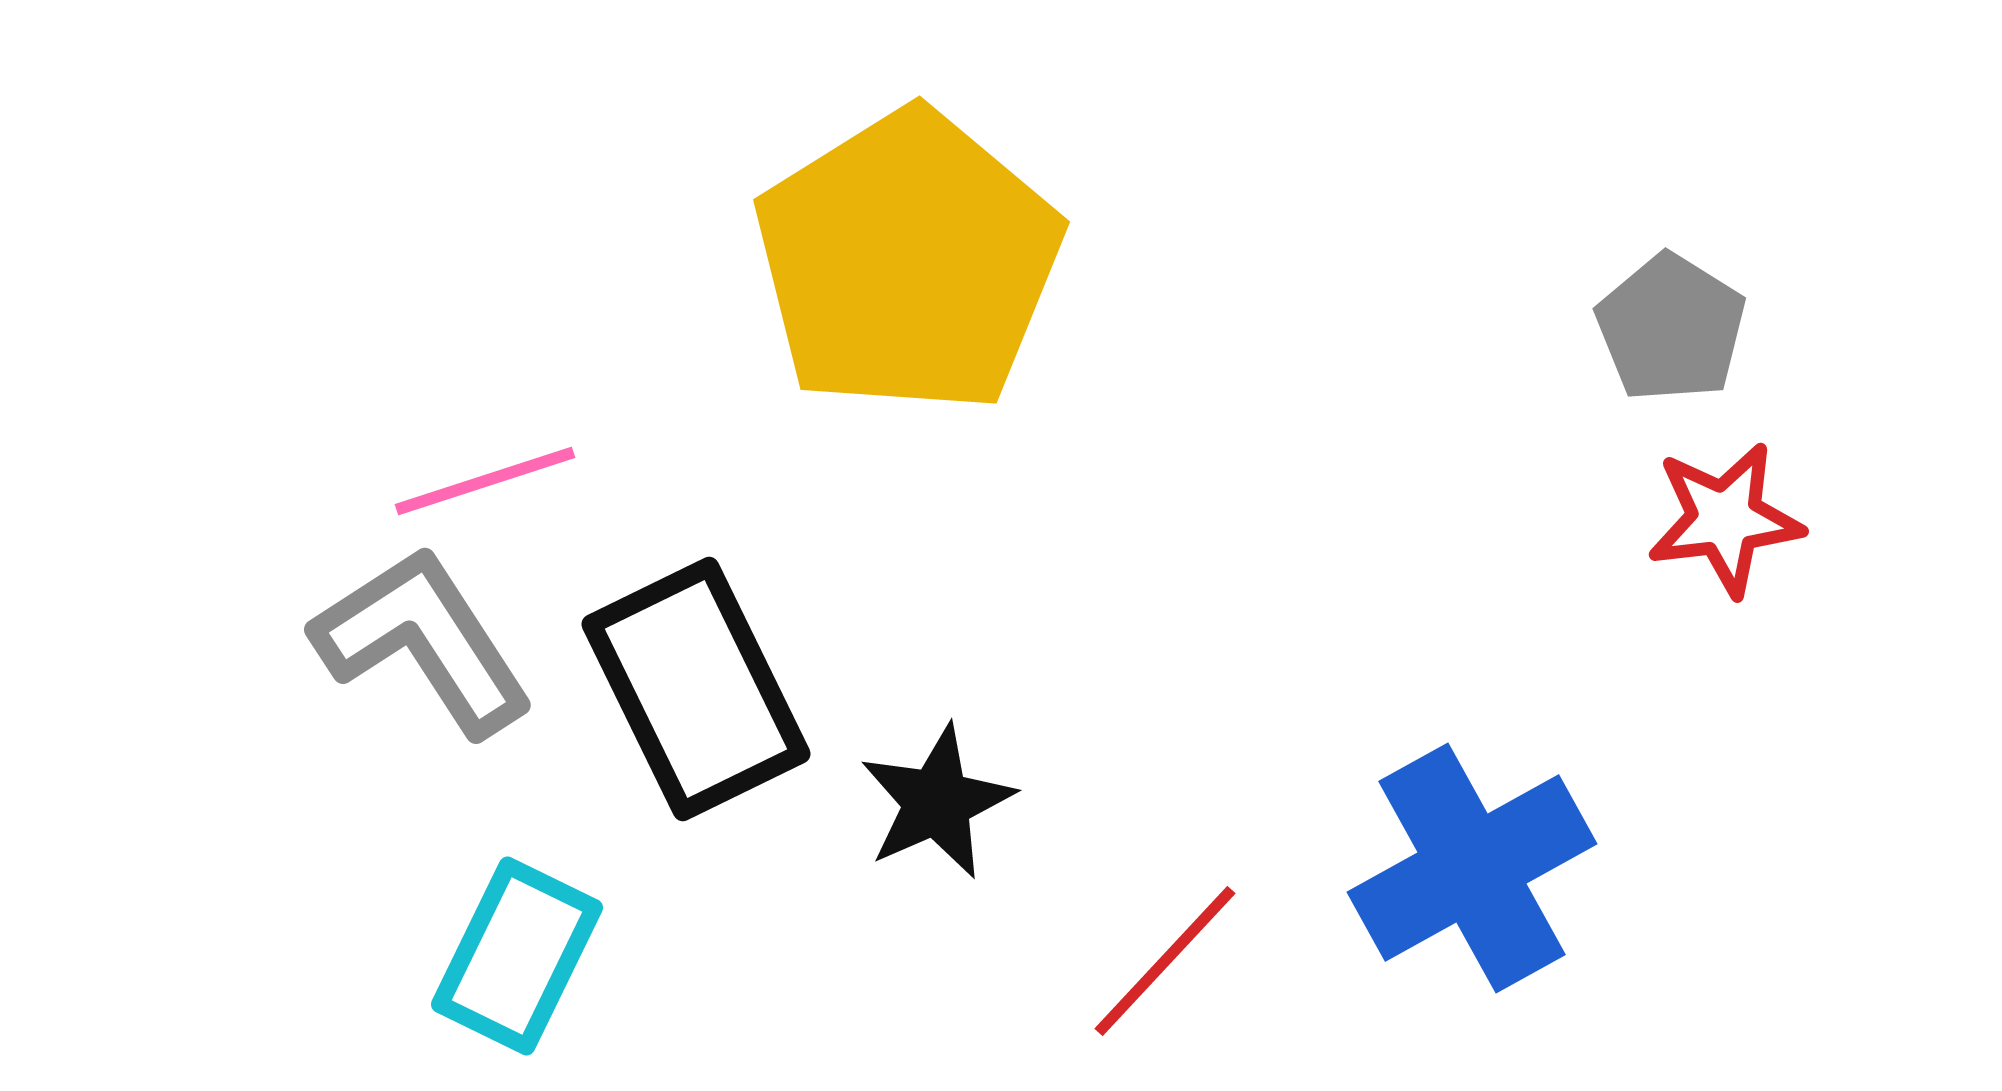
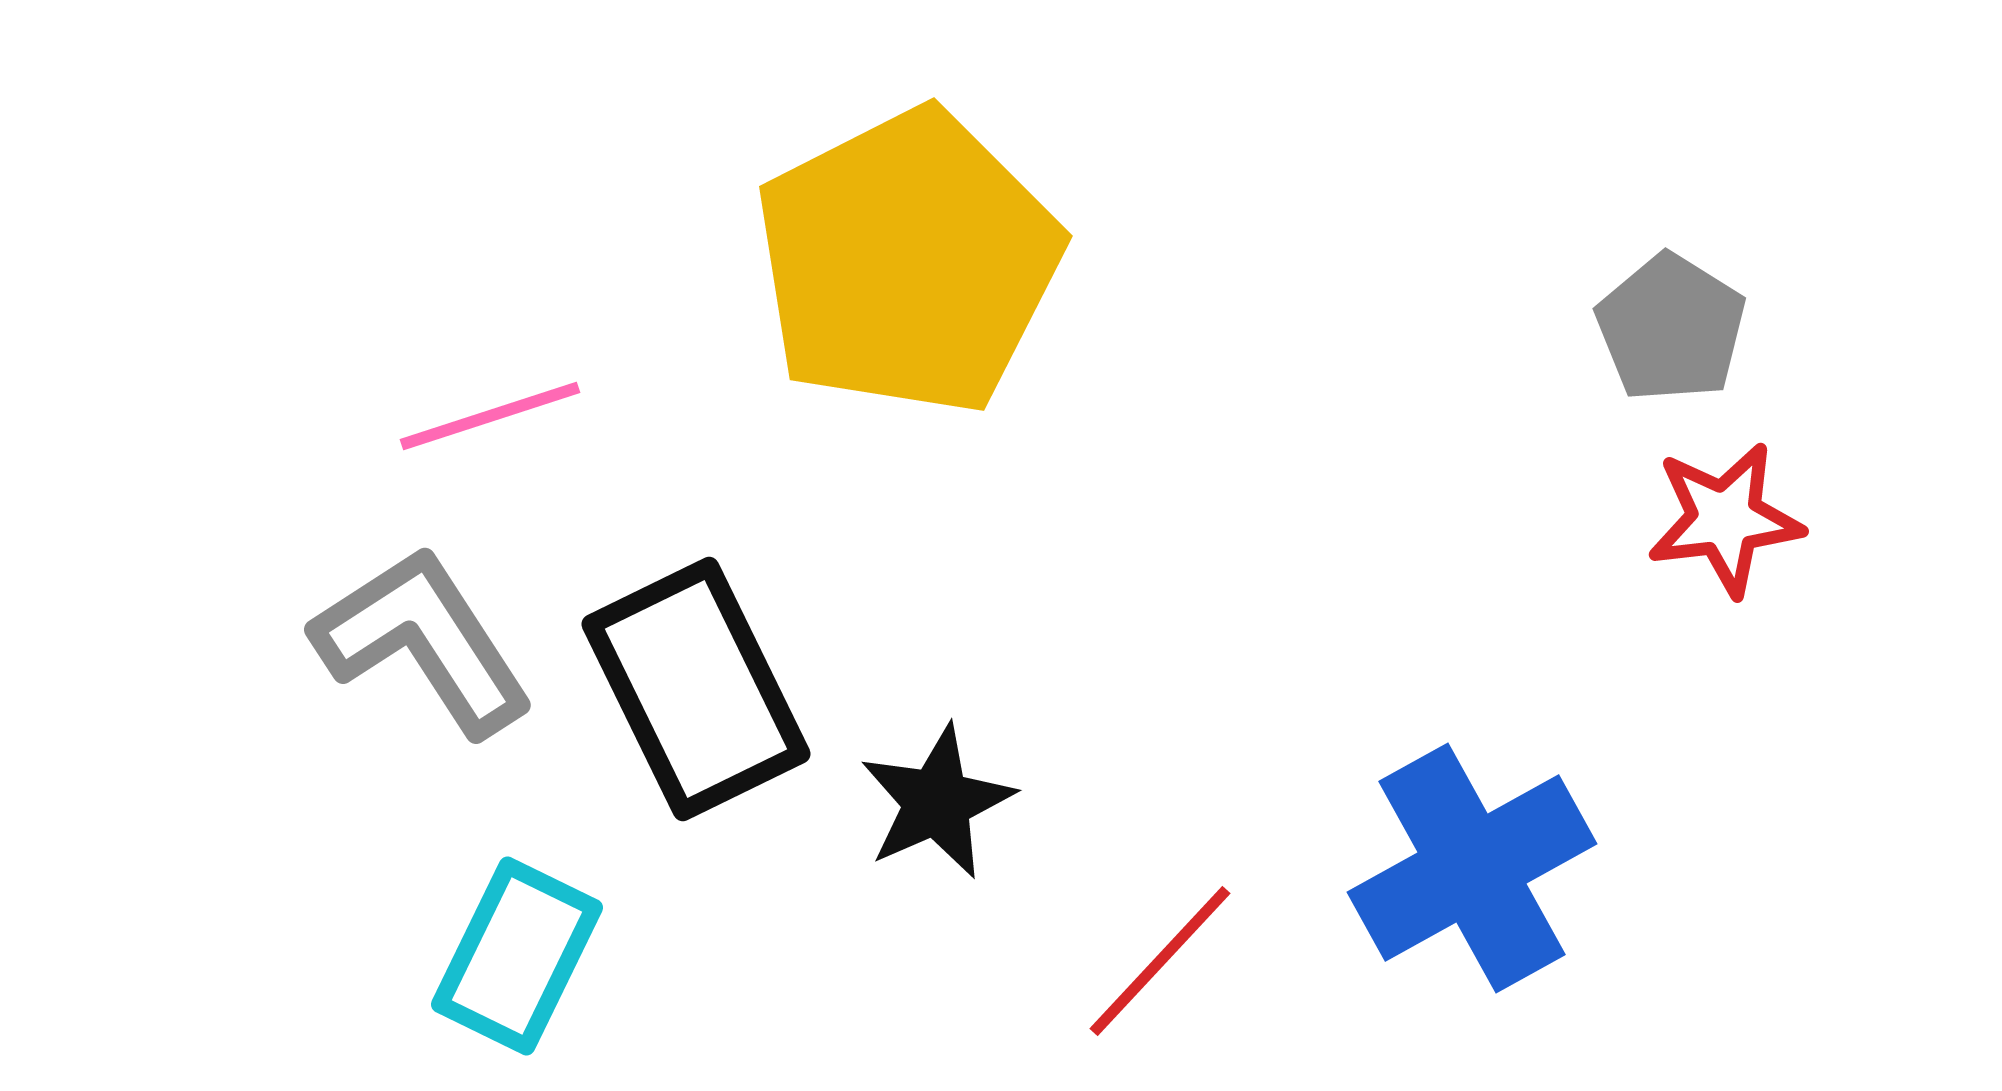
yellow pentagon: rotated 5 degrees clockwise
pink line: moved 5 px right, 65 px up
red line: moved 5 px left
